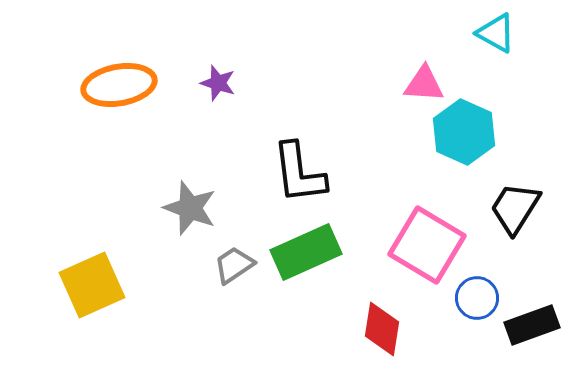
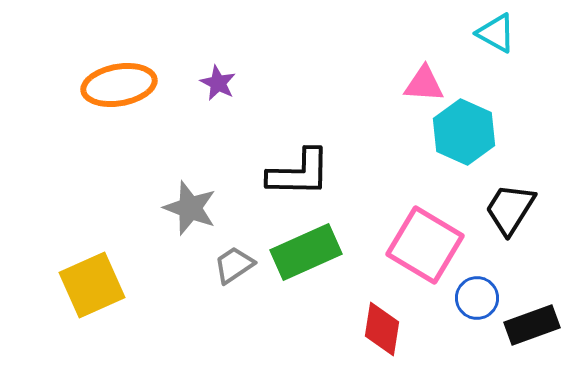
purple star: rotated 9 degrees clockwise
black L-shape: rotated 82 degrees counterclockwise
black trapezoid: moved 5 px left, 1 px down
pink square: moved 2 px left
